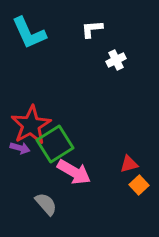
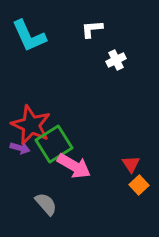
cyan L-shape: moved 3 px down
red star: rotated 18 degrees counterclockwise
green square: moved 1 px left
red triangle: moved 2 px right; rotated 48 degrees counterclockwise
pink arrow: moved 6 px up
